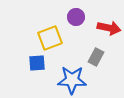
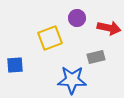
purple circle: moved 1 px right, 1 px down
gray rectangle: rotated 48 degrees clockwise
blue square: moved 22 px left, 2 px down
